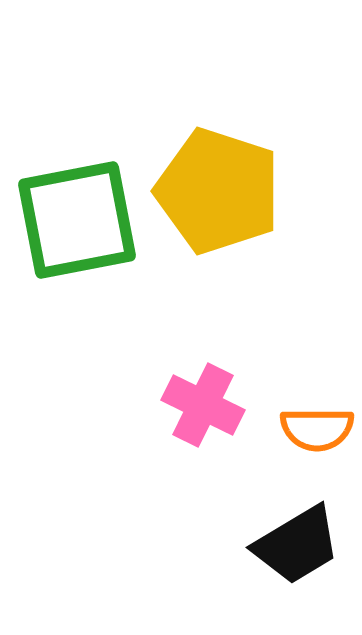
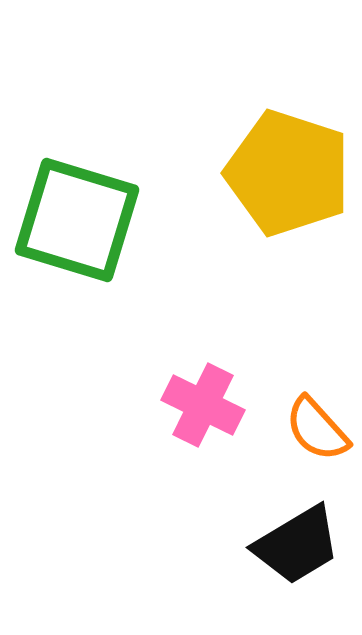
yellow pentagon: moved 70 px right, 18 px up
green square: rotated 28 degrees clockwise
orange semicircle: rotated 48 degrees clockwise
